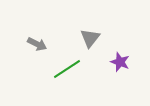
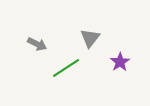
purple star: rotated 18 degrees clockwise
green line: moved 1 px left, 1 px up
